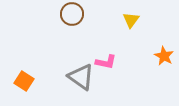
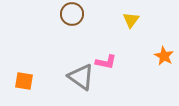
orange square: rotated 24 degrees counterclockwise
